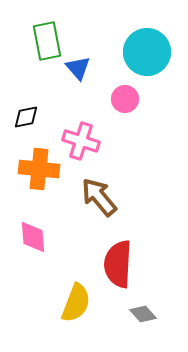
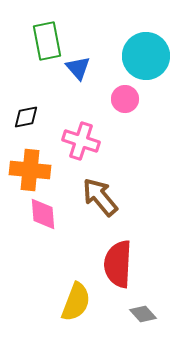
cyan circle: moved 1 px left, 4 px down
orange cross: moved 9 px left, 1 px down
brown arrow: moved 1 px right
pink diamond: moved 10 px right, 23 px up
yellow semicircle: moved 1 px up
